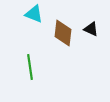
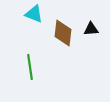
black triangle: rotated 28 degrees counterclockwise
